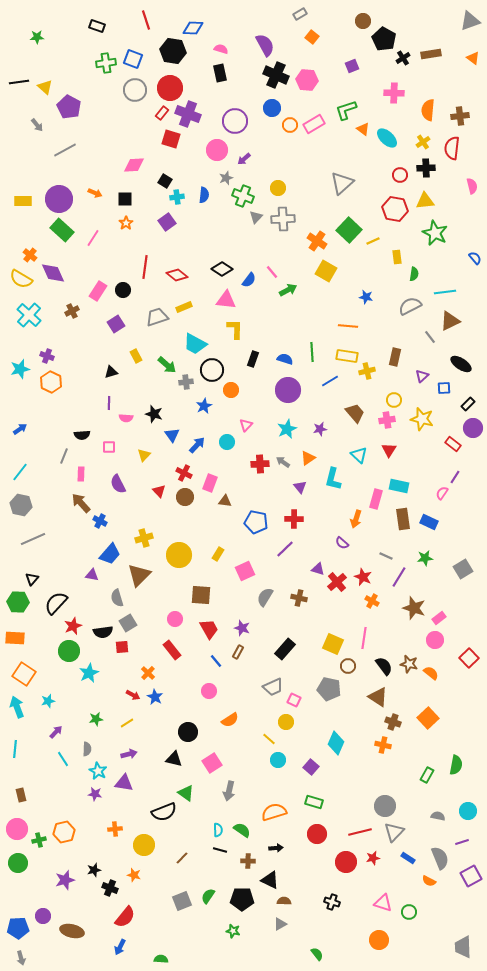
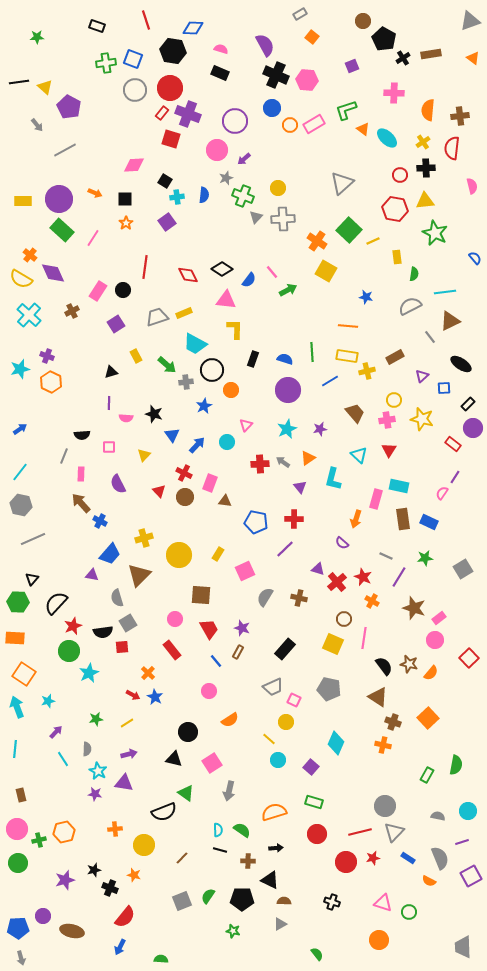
black rectangle at (220, 73): rotated 54 degrees counterclockwise
red diamond at (177, 275): moved 11 px right; rotated 25 degrees clockwise
yellow rectangle at (184, 307): moved 6 px down
brown rectangle at (395, 357): rotated 48 degrees clockwise
brown circle at (348, 666): moved 4 px left, 47 px up
orange semicircle at (431, 673): rotated 91 degrees clockwise
